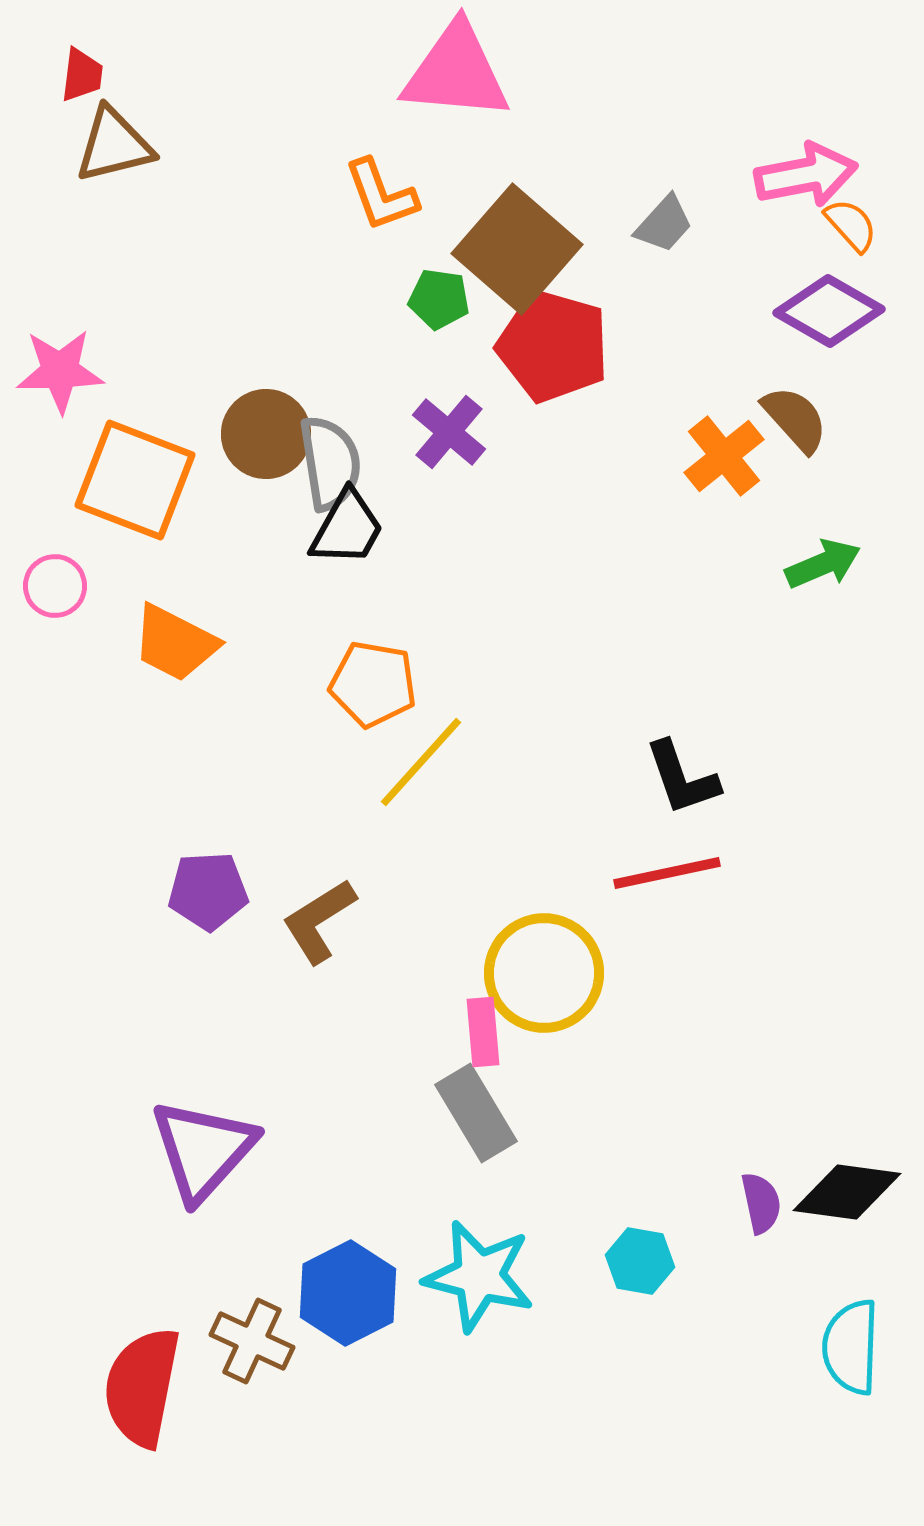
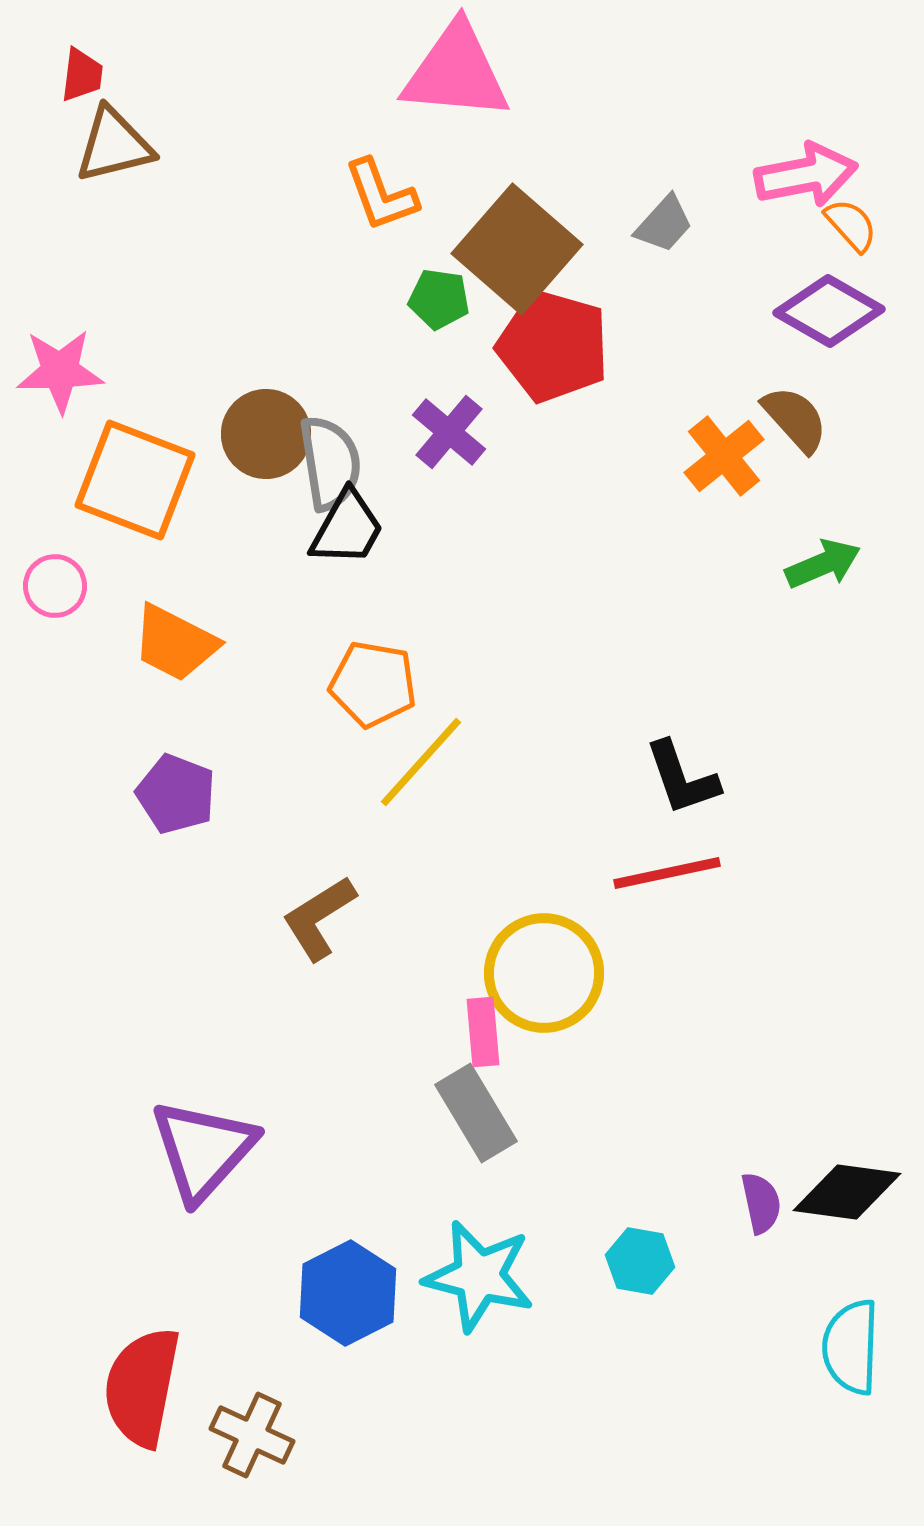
purple pentagon: moved 32 px left, 97 px up; rotated 24 degrees clockwise
brown L-shape: moved 3 px up
brown cross: moved 94 px down
